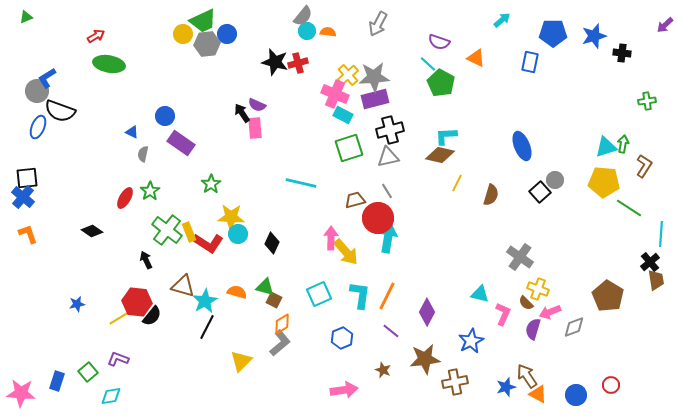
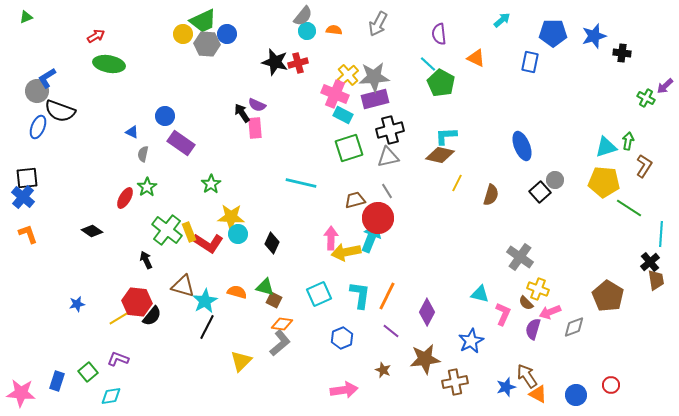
purple arrow at (665, 25): moved 61 px down
orange semicircle at (328, 32): moved 6 px right, 2 px up
purple semicircle at (439, 42): moved 8 px up; rotated 65 degrees clockwise
gray hexagon at (207, 44): rotated 10 degrees clockwise
green cross at (647, 101): moved 1 px left, 3 px up; rotated 36 degrees clockwise
green arrow at (623, 144): moved 5 px right, 3 px up
green star at (150, 191): moved 3 px left, 4 px up
cyan arrow at (388, 238): moved 17 px left; rotated 12 degrees clockwise
yellow arrow at (346, 252): rotated 120 degrees clockwise
orange diamond at (282, 324): rotated 40 degrees clockwise
